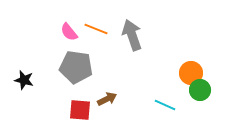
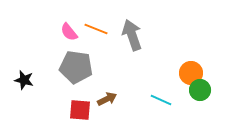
cyan line: moved 4 px left, 5 px up
